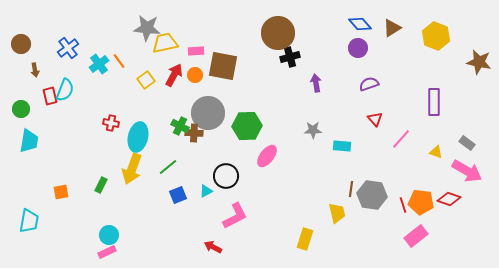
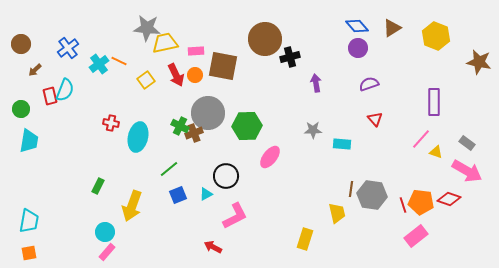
blue diamond at (360, 24): moved 3 px left, 2 px down
brown circle at (278, 33): moved 13 px left, 6 px down
orange line at (119, 61): rotated 28 degrees counterclockwise
brown arrow at (35, 70): rotated 56 degrees clockwise
red arrow at (174, 75): moved 2 px right; rotated 125 degrees clockwise
brown cross at (194, 133): rotated 24 degrees counterclockwise
pink line at (401, 139): moved 20 px right
cyan rectangle at (342, 146): moved 2 px up
pink ellipse at (267, 156): moved 3 px right, 1 px down
green line at (168, 167): moved 1 px right, 2 px down
yellow arrow at (132, 169): moved 37 px down
green rectangle at (101, 185): moved 3 px left, 1 px down
cyan triangle at (206, 191): moved 3 px down
orange square at (61, 192): moved 32 px left, 61 px down
cyan circle at (109, 235): moved 4 px left, 3 px up
pink rectangle at (107, 252): rotated 24 degrees counterclockwise
